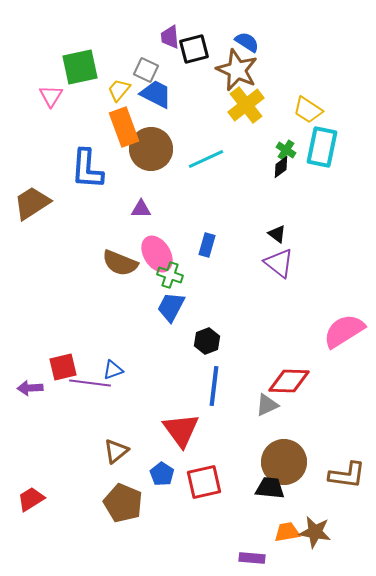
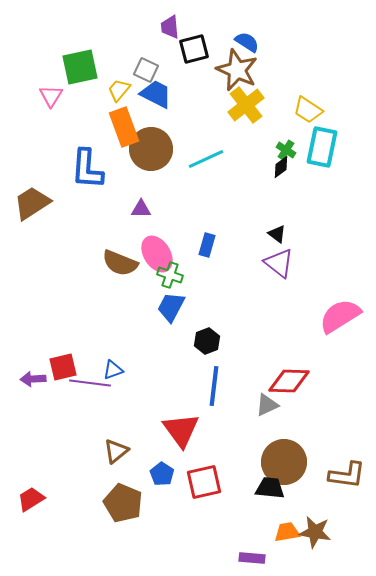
purple trapezoid at (170, 37): moved 10 px up
pink semicircle at (344, 331): moved 4 px left, 15 px up
purple arrow at (30, 388): moved 3 px right, 9 px up
